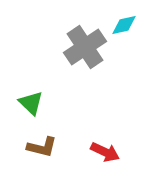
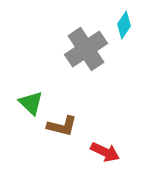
cyan diamond: rotated 44 degrees counterclockwise
gray cross: moved 1 px right, 2 px down
brown L-shape: moved 20 px right, 21 px up
